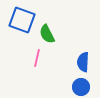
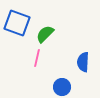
blue square: moved 5 px left, 3 px down
green semicircle: moved 2 px left; rotated 72 degrees clockwise
blue circle: moved 19 px left
